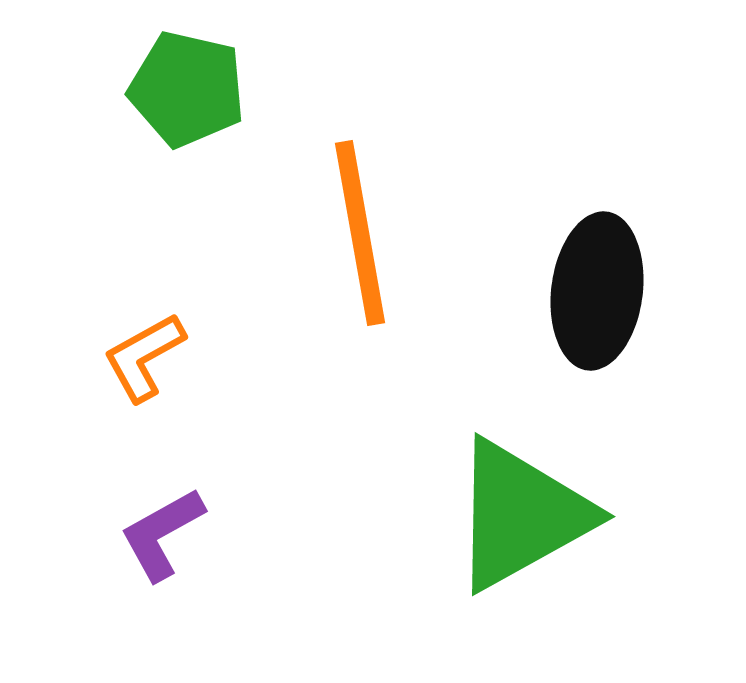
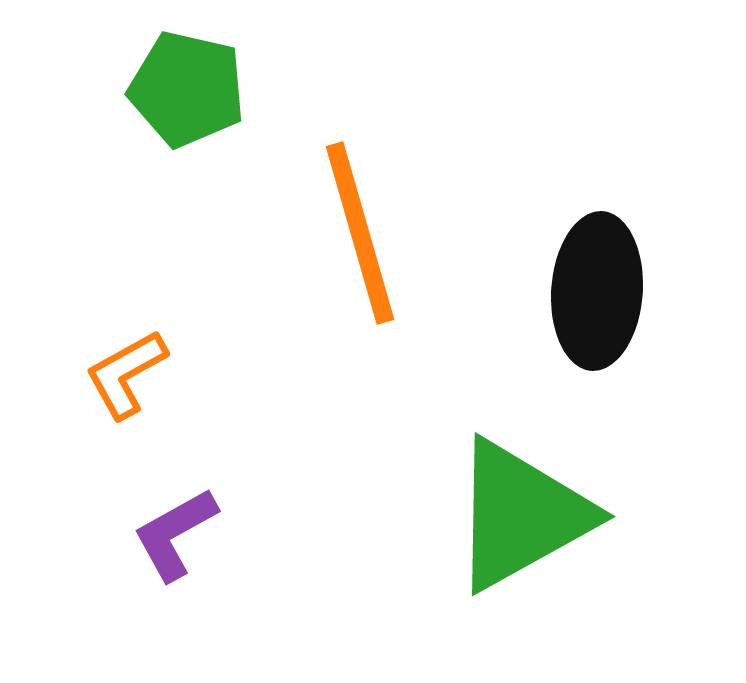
orange line: rotated 6 degrees counterclockwise
black ellipse: rotated 3 degrees counterclockwise
orange L-shape: moved 18 px left, 17 px down
purple L-shape: moved 13 px right
